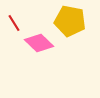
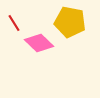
yellow pentagon: moved 1 px down
